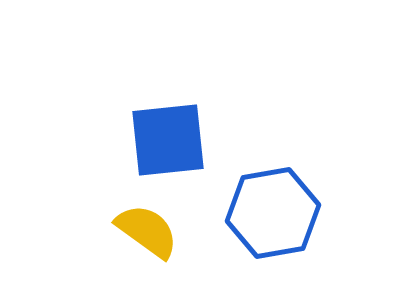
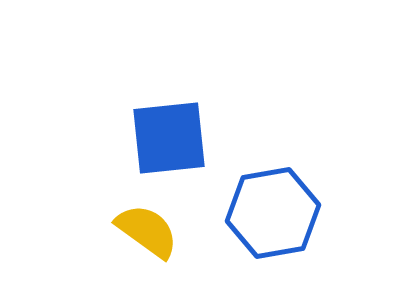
blue square: moved 1 px right, 2 px up
